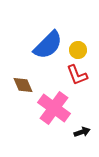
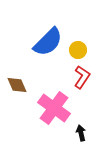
blue semicircle: moved 3 px up
red L-shape: moved 5 px right, 2 px down; rotated 125 degrees counterclockwise
brown diamond: moved 6 px left
black arrow: moved 1 px left, 1 px down; rotated 84 degrees counterclockwise
